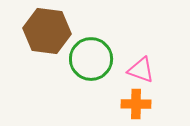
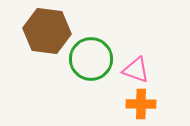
pink triangle: moved 5 px left
orange cross: moved 5 px right
